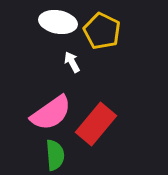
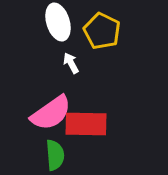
white ellipse: rotated 63 degrees clockwise
white arrow: moved 1 px left, 1 px down
red rectangle: moved 10 px left; rotated 51 degrees clockwise
